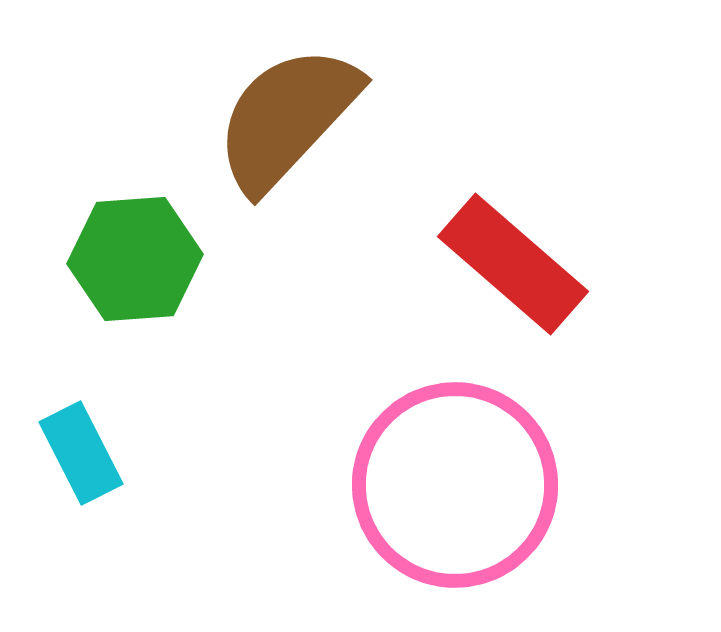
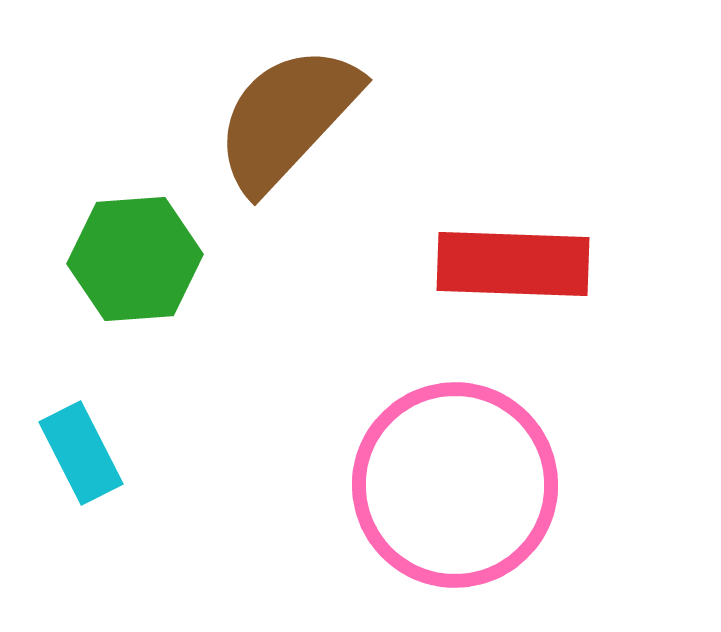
red rectangle: rotated 39 degrees counterclockwise
